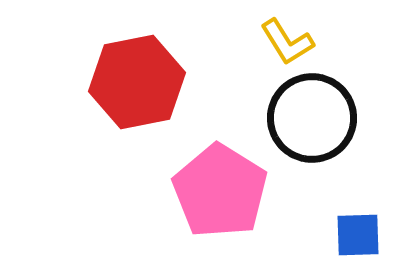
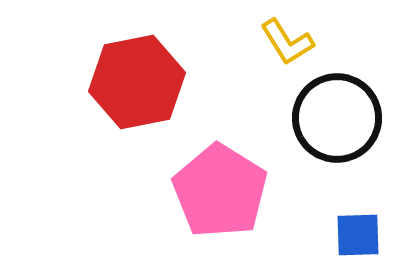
black circle: moved 25 px right
